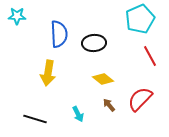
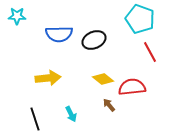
cyan pentagon: rotated 28 degrees counterclockwise
blue semicircle: rotated 92 degrees clockwise
black ellipse: moved 3 px up; rotated 20 degrees counterclockwise
red line: moved 4 px up
yellow arrow: moved 5 px down; rotated 105 degrees counterclockwise
red semicircle: moved 8 px left, 12 px up; rotated 40 degrees clockwise
cyan arrow: moved 7 px left
black line: rotated 55 degrees clockwise
